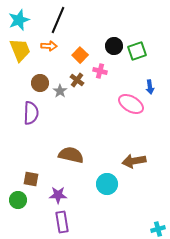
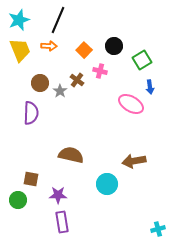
green square: moved 5 px right, 9 px down; rotated 12 degrees counterclockwise
orange square: moved 4 px right, 5 px up
